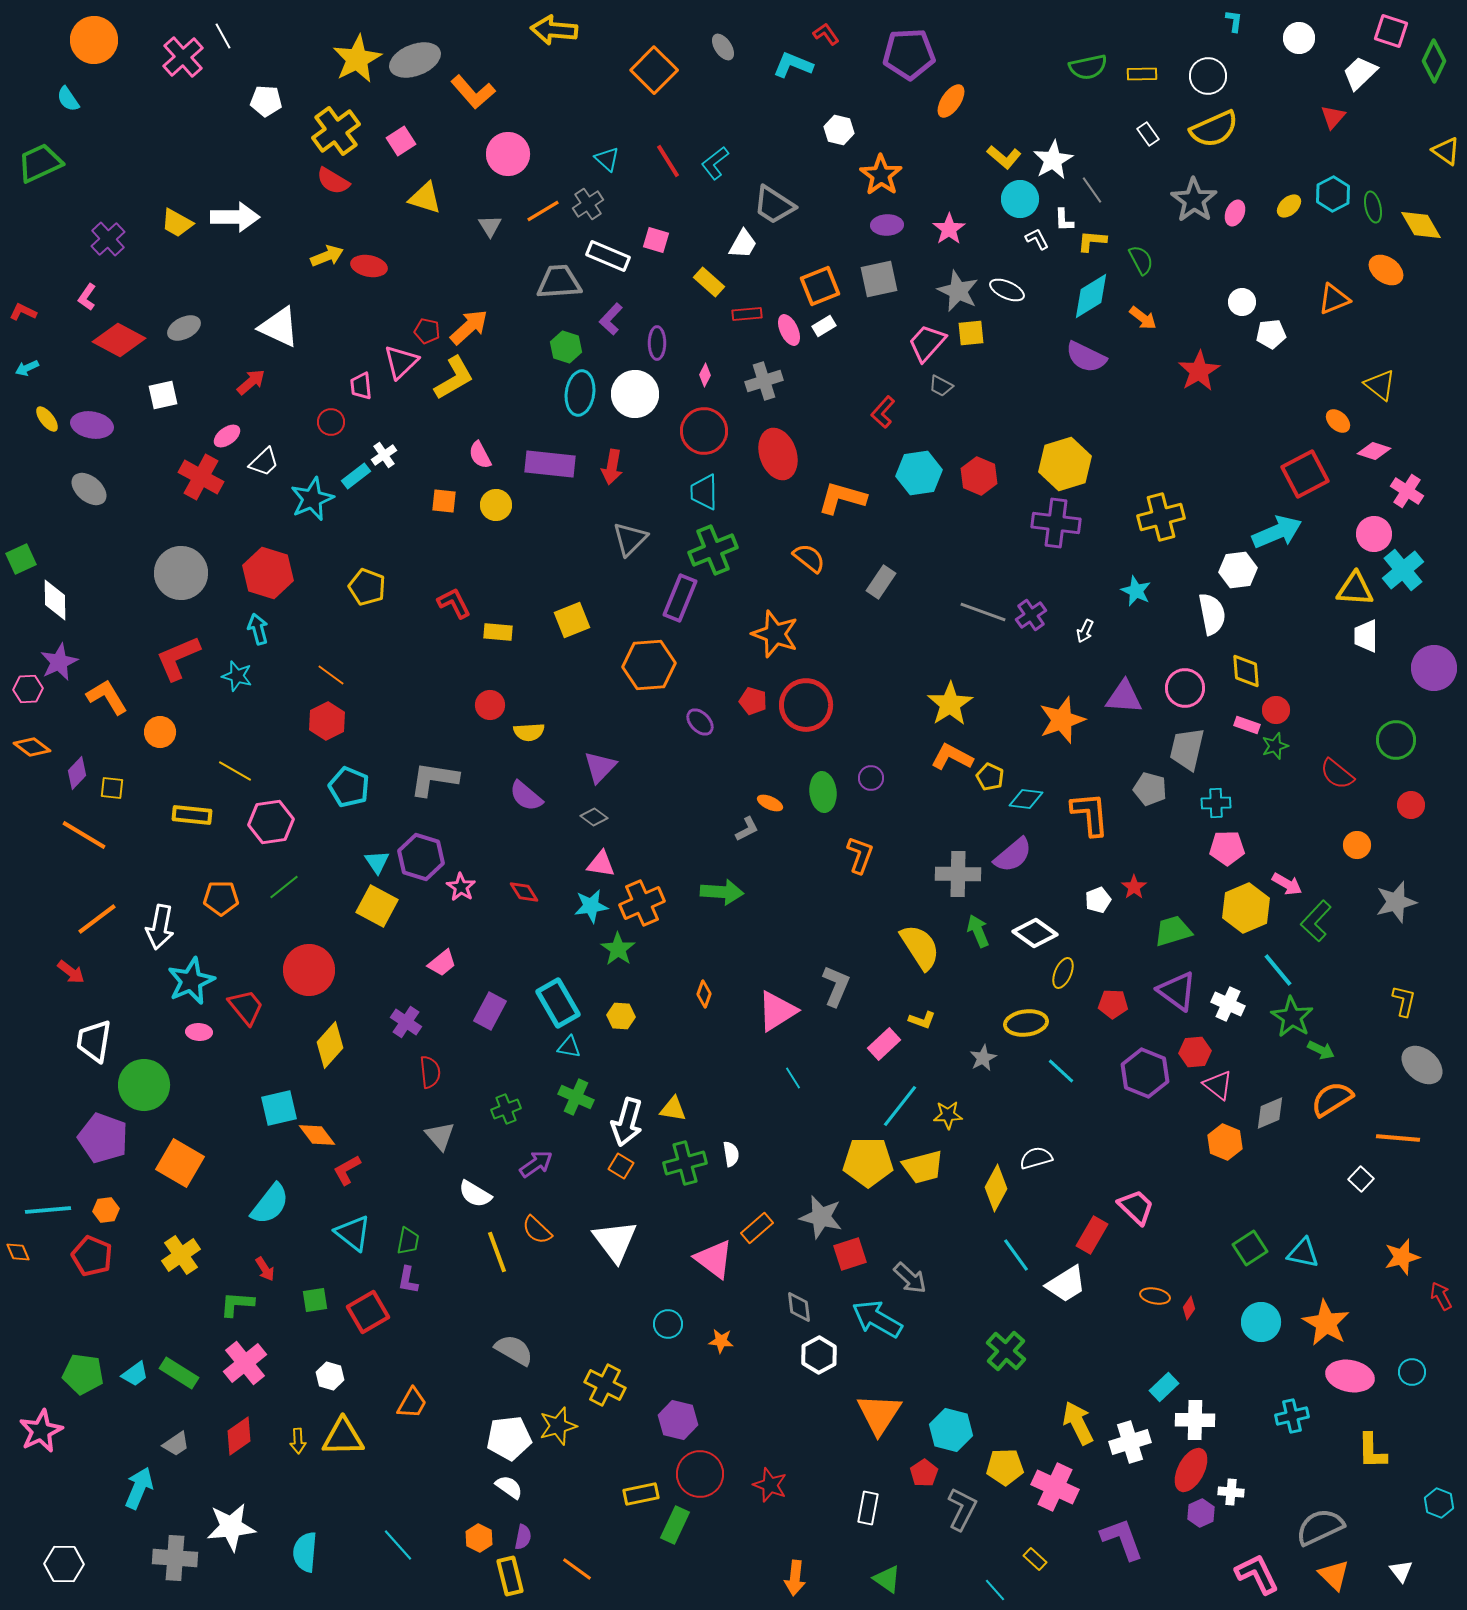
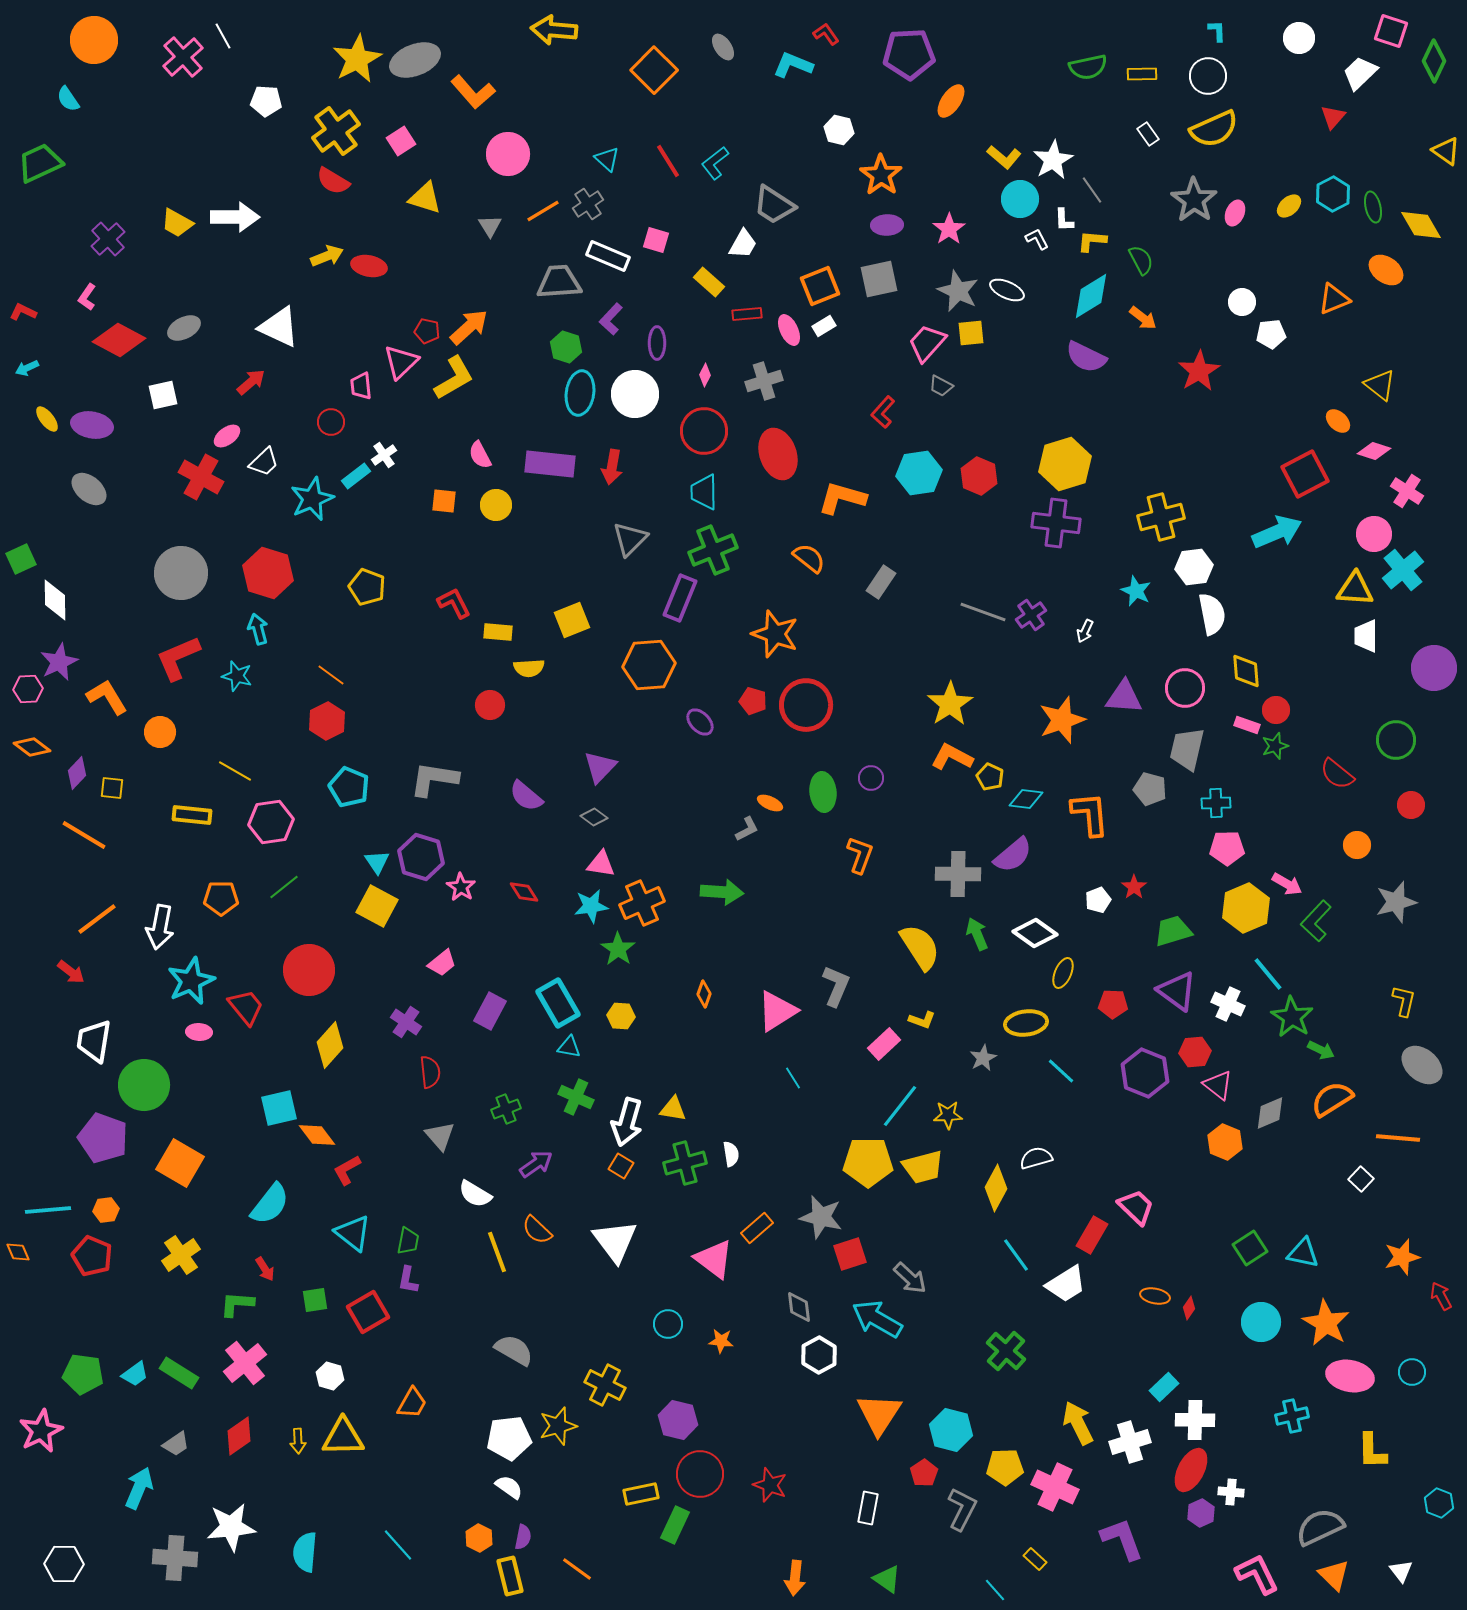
cyan L-shape at (1234, 21): moved 17 px left, 10 px down; rotated 10 degrees counterclockwise
white hexagon at (1238, 570): moved 44 px left, 3 px up
yellow semicircle at (529, 732): moved 64 px up
green arrow at (978, 931): moved 1 px left, 3 px down
cyan line at (1278, 970): moved 10 px left, 4 px down
